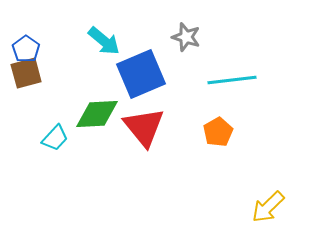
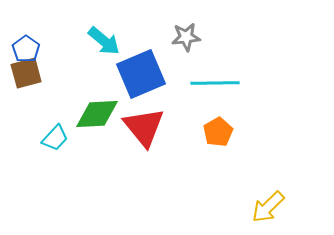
gray star: rotated 24 degrees counterclockwise
cyan line: moved 17 px left, 3 px down; rotated 6 degrees clockwise
